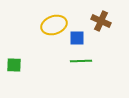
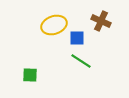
green line: rotated 35 degrees clockwise
green square: moved 16 px right, 10 px down
